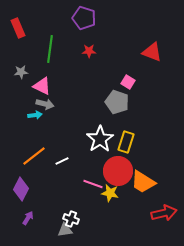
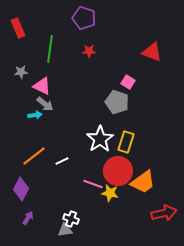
gray arrow: rotated 24 degrees clockwise
orange trapezoid: rotated 68 degrees counterclockwise
